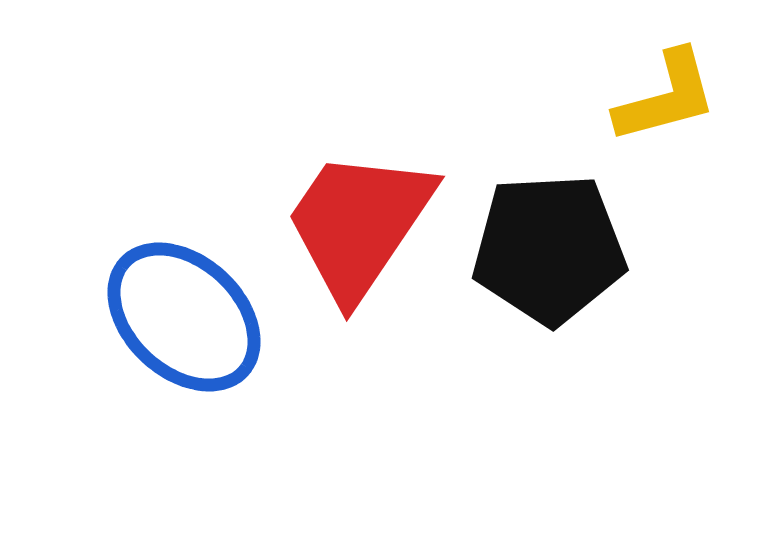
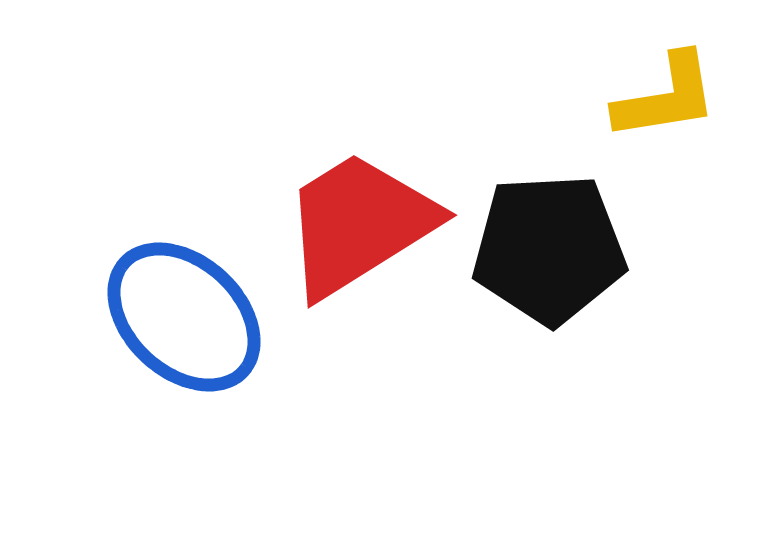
yellow L-shape: rotated 6 degrees clockwise
red trapezoid: rotated 24 degrees clockwise
